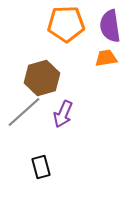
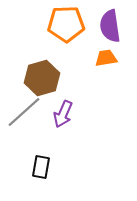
black rectangle: rotated 25 degrees clockwise
